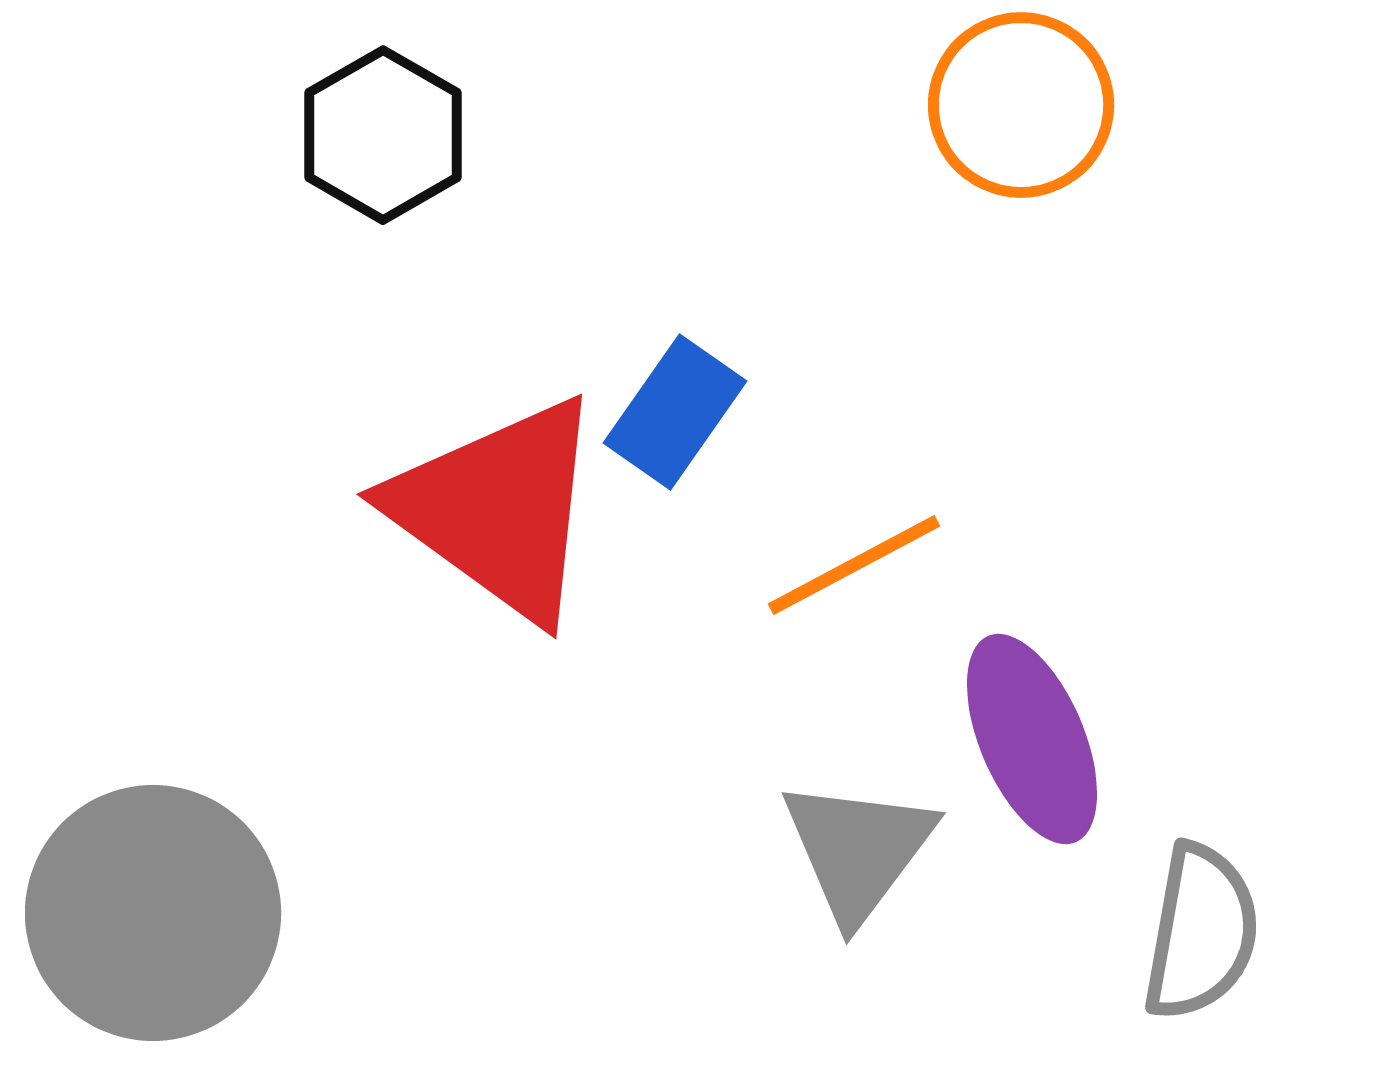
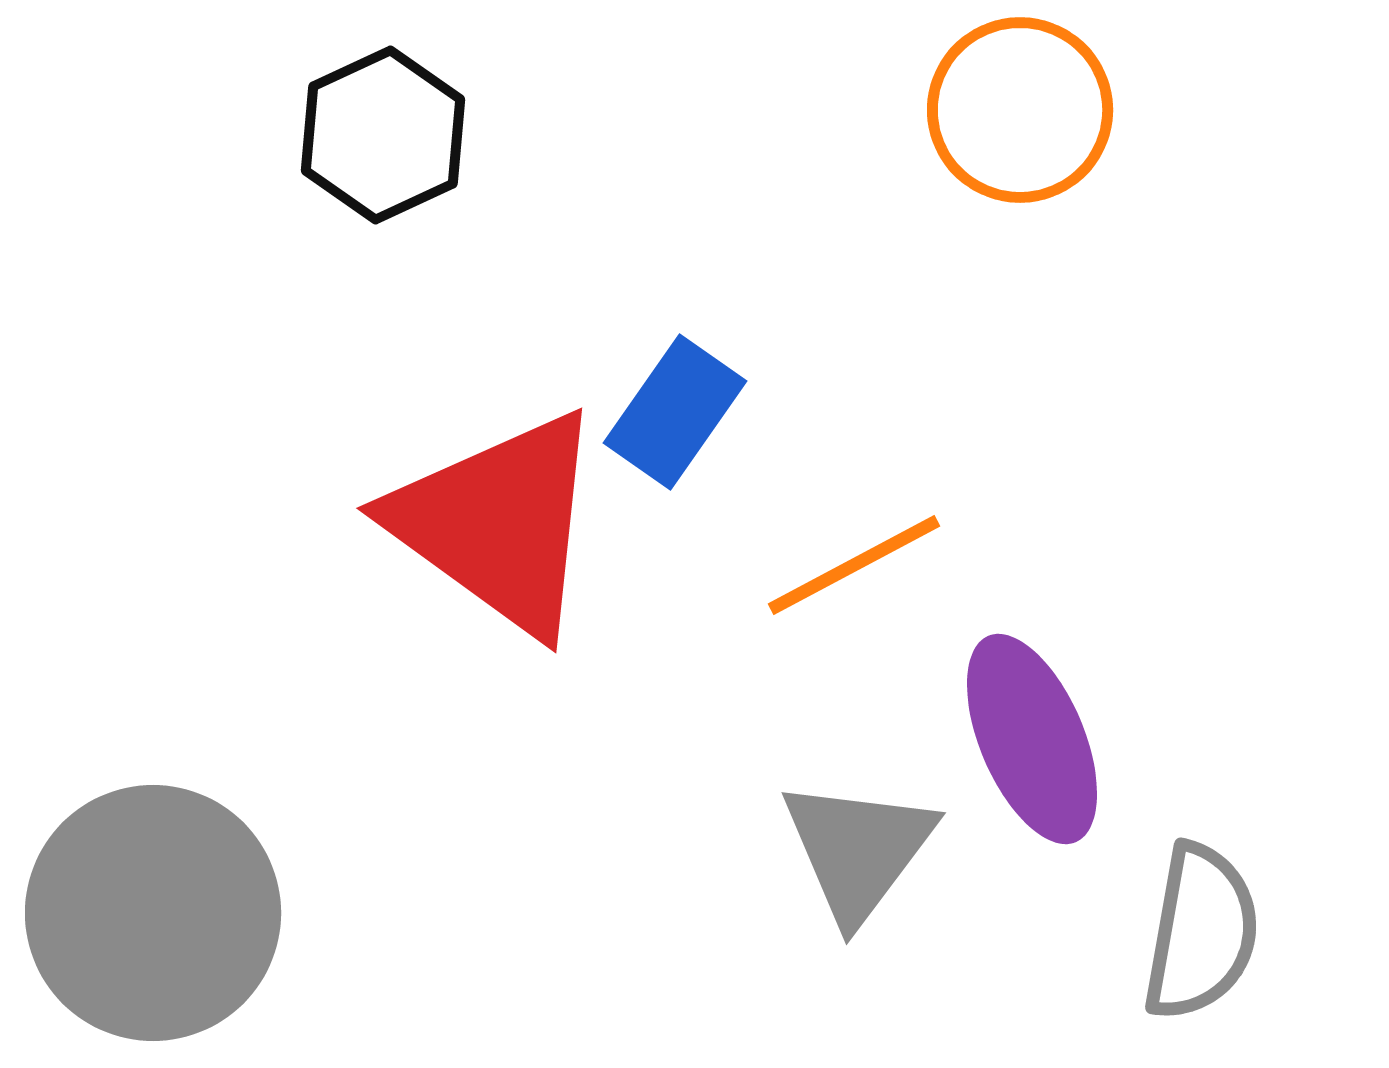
orange circle: moved 1 px left, 5 px down
black hexagon: rotated 5 degrees clockwise
red triangle: moved 14 px down
